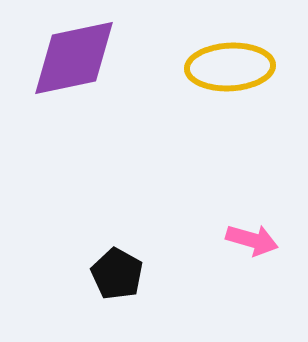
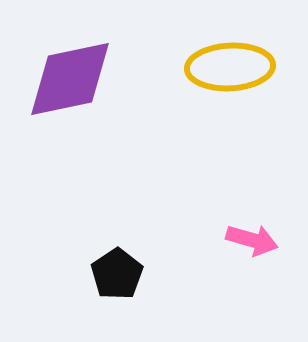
purple diamond: moved 4 px left, 21 px down
black pentagon: rotated 9 degrees clockwise
